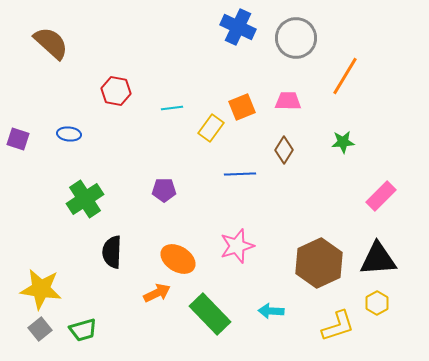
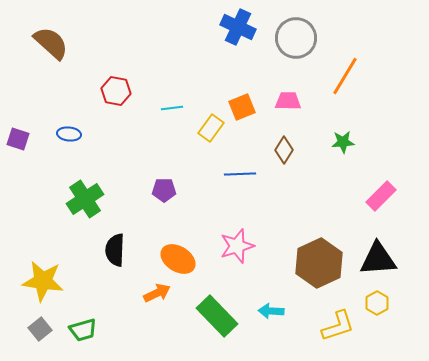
black semicircle: moved 3 px right, 2 px up
yellow star: moved 2 px right, 8 px up
green rectangle: moved 7 px right, 2 px down
